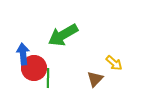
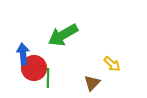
yellow arrow: moved 2 px left, 1 px down
brown triangle: moved 3 px left, 4 px down
